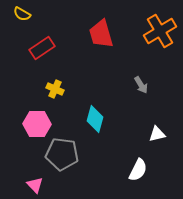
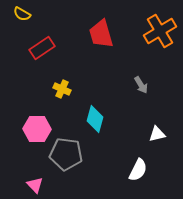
yellow cross: moved 7 px right
pink hexagon: moved 5 px down
gray pentagon: moved 4 px right
